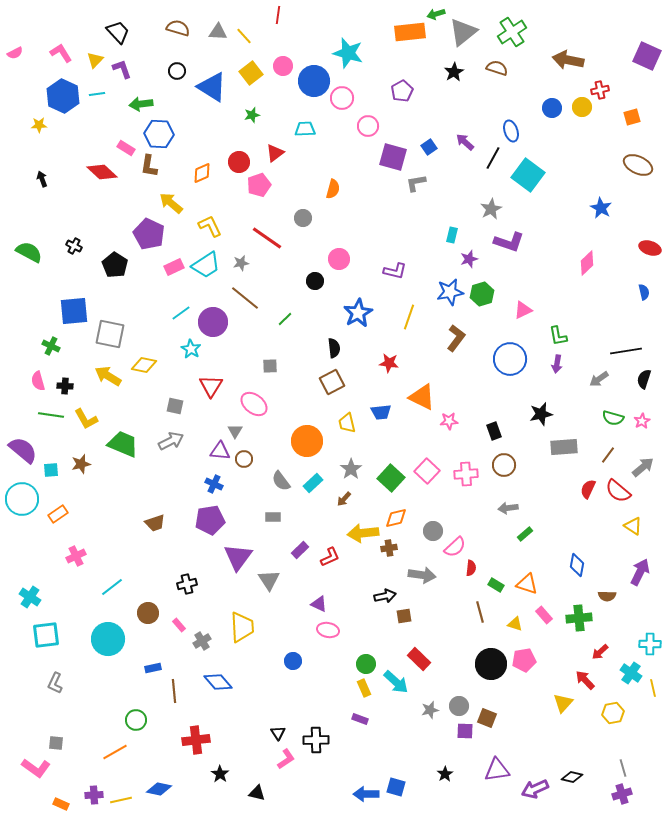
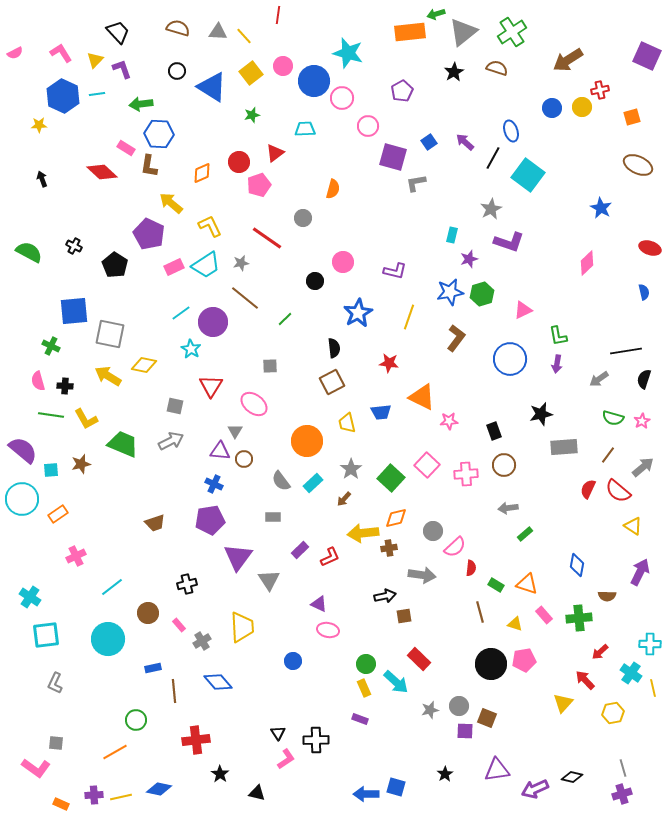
brown arrow at (568, 60): rotated 44 degrees counterclockwise
blue square at (429, 147): moved 5 px up
pink circle at (339, 259): moved 4 px right, 3 px down
pink square at (427, 471): moved 6 px up
yellow line at (121, 800): moved 3 px up
